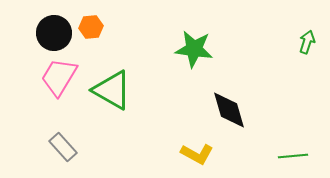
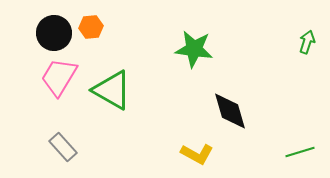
black diamond: moved 1 px right, 1 px down
green line: moved 7 px right, 4 px up; rotated 12 degrees counterclockwise
